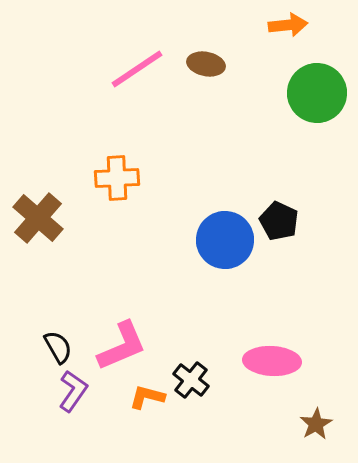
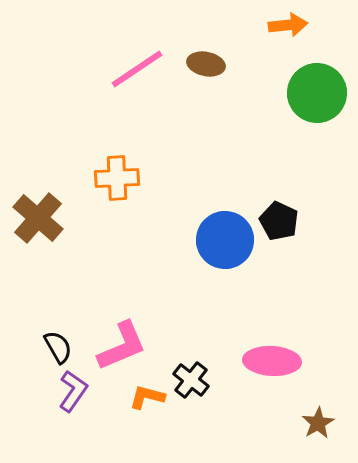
brown star: moved 2 px right, 1 px up
